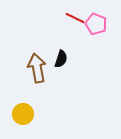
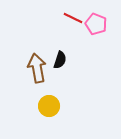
red line: moved 2 px left
black semicircle: moved 1 px left, 1 px down
yellow circle: moved 26 px right, 8 px up
